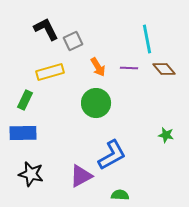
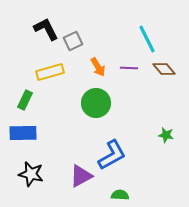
cyan line: rotated 16 degrees counterclockwise
